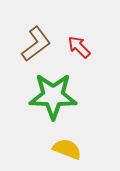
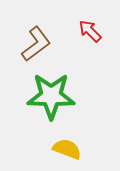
red arrow: moved 11 px right, 16 px up
green star: moved 2 px left
